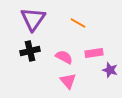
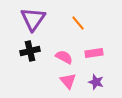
orange line: rotated 21 degrees clockwise
purple star: moved 14 px left, 12 px down
